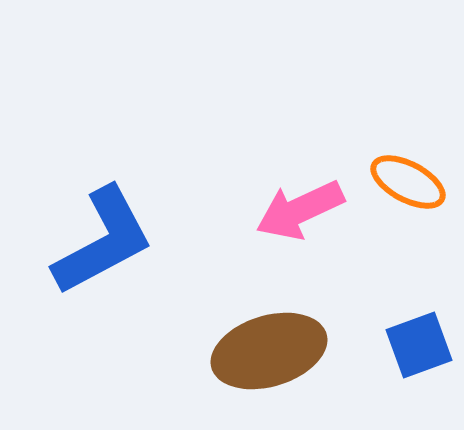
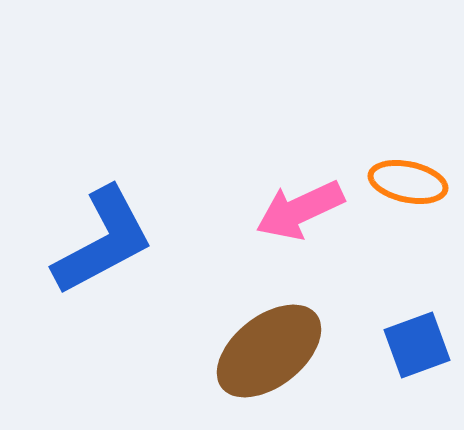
orange ellipse: rotated 16 degrees counterclockwise
blue square: moved 2 px left
brown ellipse: rotated 21 degrees counterclockwise
